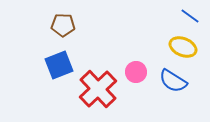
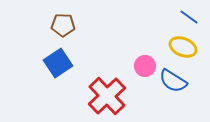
blue line: moved 1 px left, 1 px down
blue square: moved 1 px left, 2 px up; rotated 12 degrees counterclockwise
pink circle: moved 9 px right, 6 px up
red cross: moved 9 px right, 7 px down
